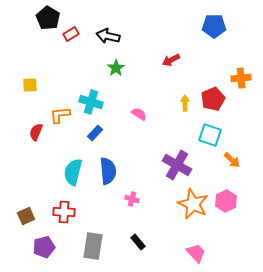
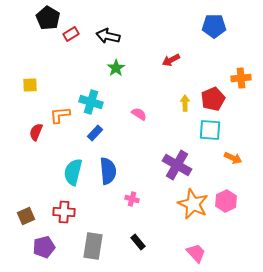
cyan square: moved 5 px up; rotated 15 degrees counterclockwise
orange arrow: moved 1 px right, 2 px up; rotated 18 degrees counterclockwise
